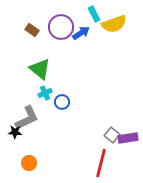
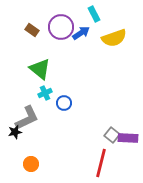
yellow semicircle: moved 14 px down
blue circle: moved 2 px right, 1 px down
black star: rotated 16 degrees counterclockwise
purple rectangle: rotated 12 degrees clockwise
orange circle: moved 2 px right, 1 px down
